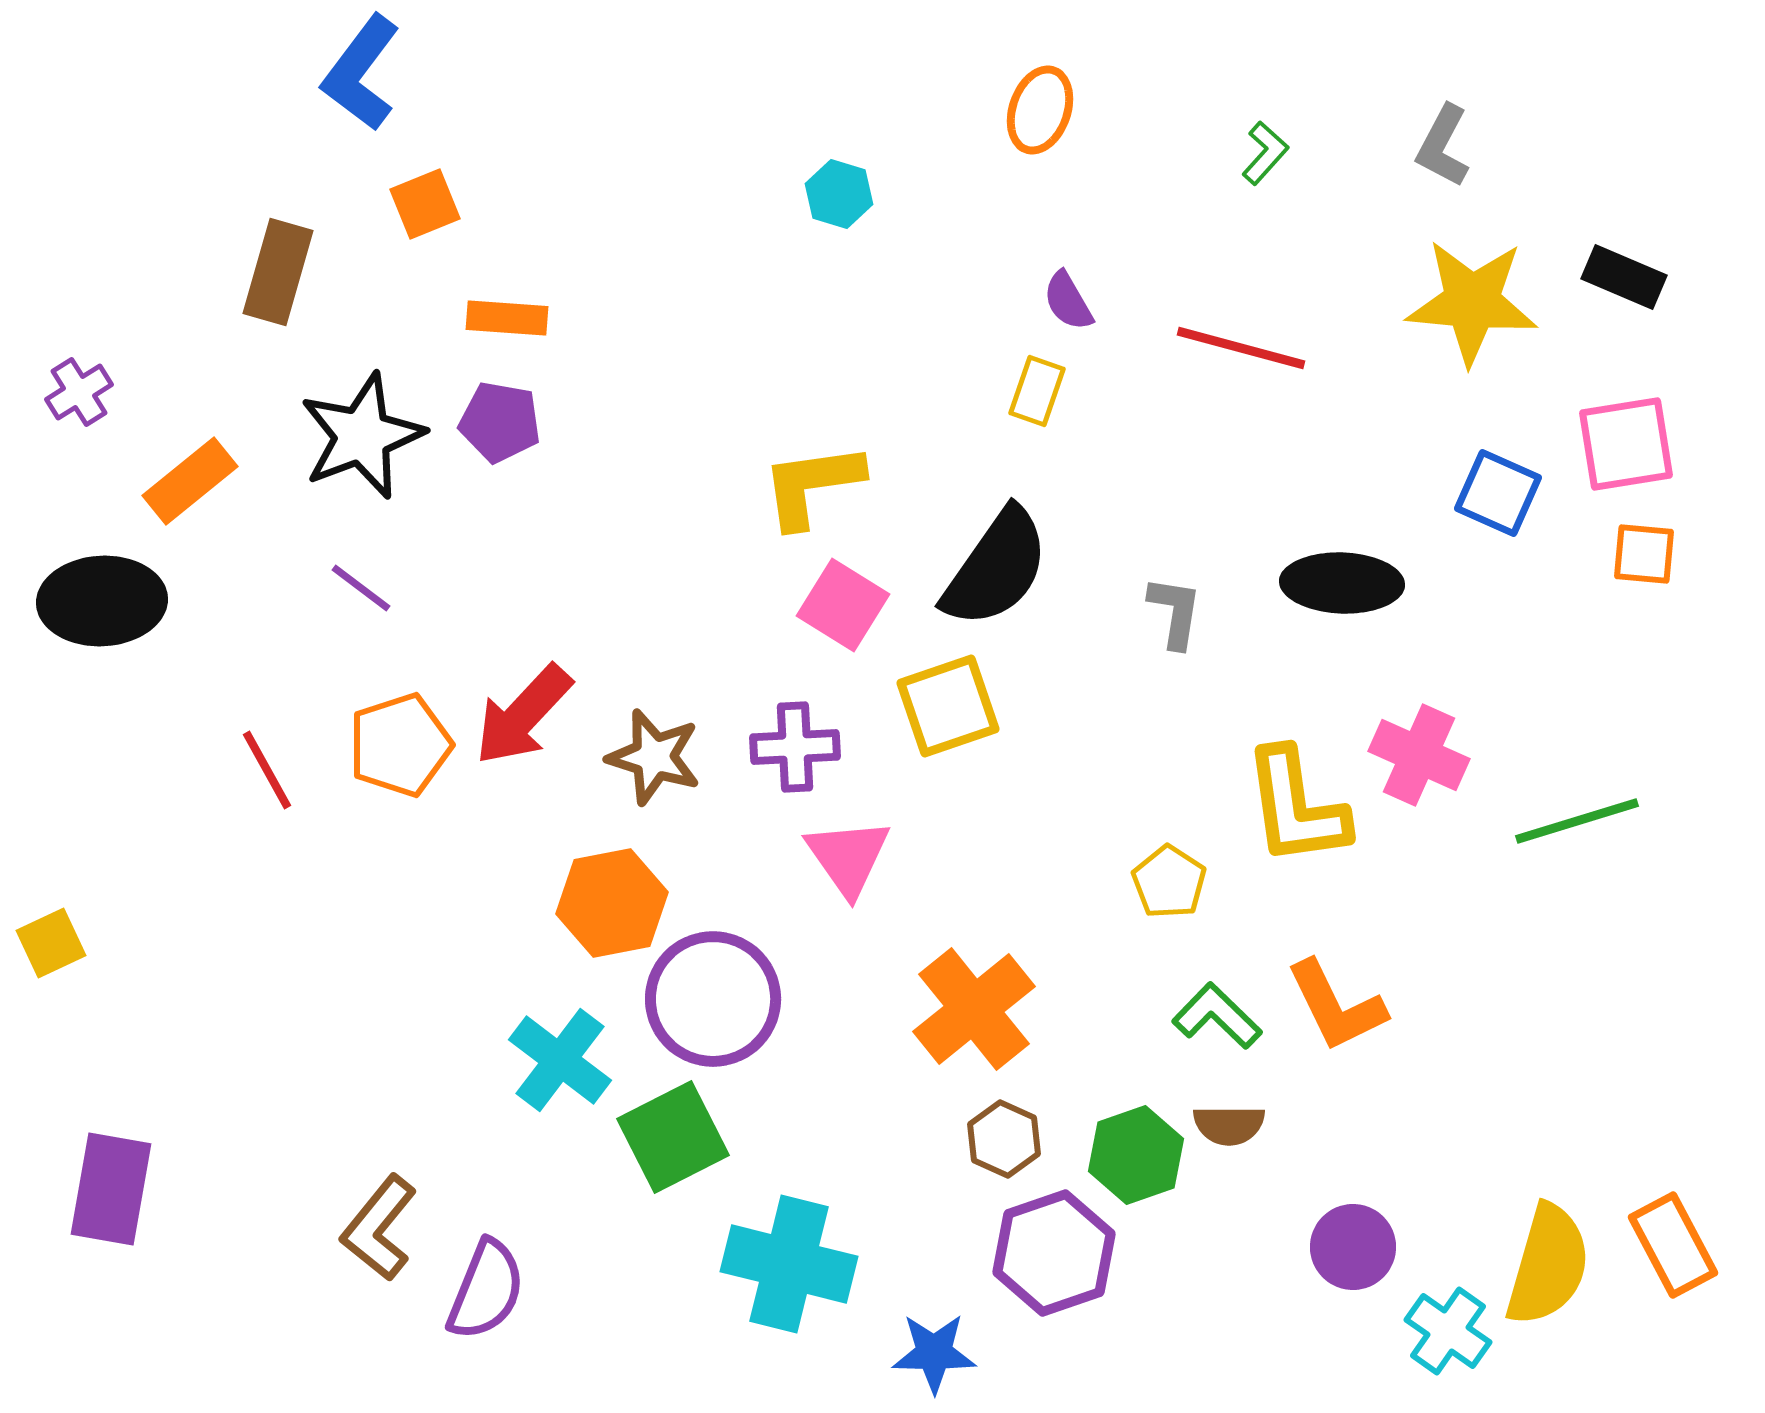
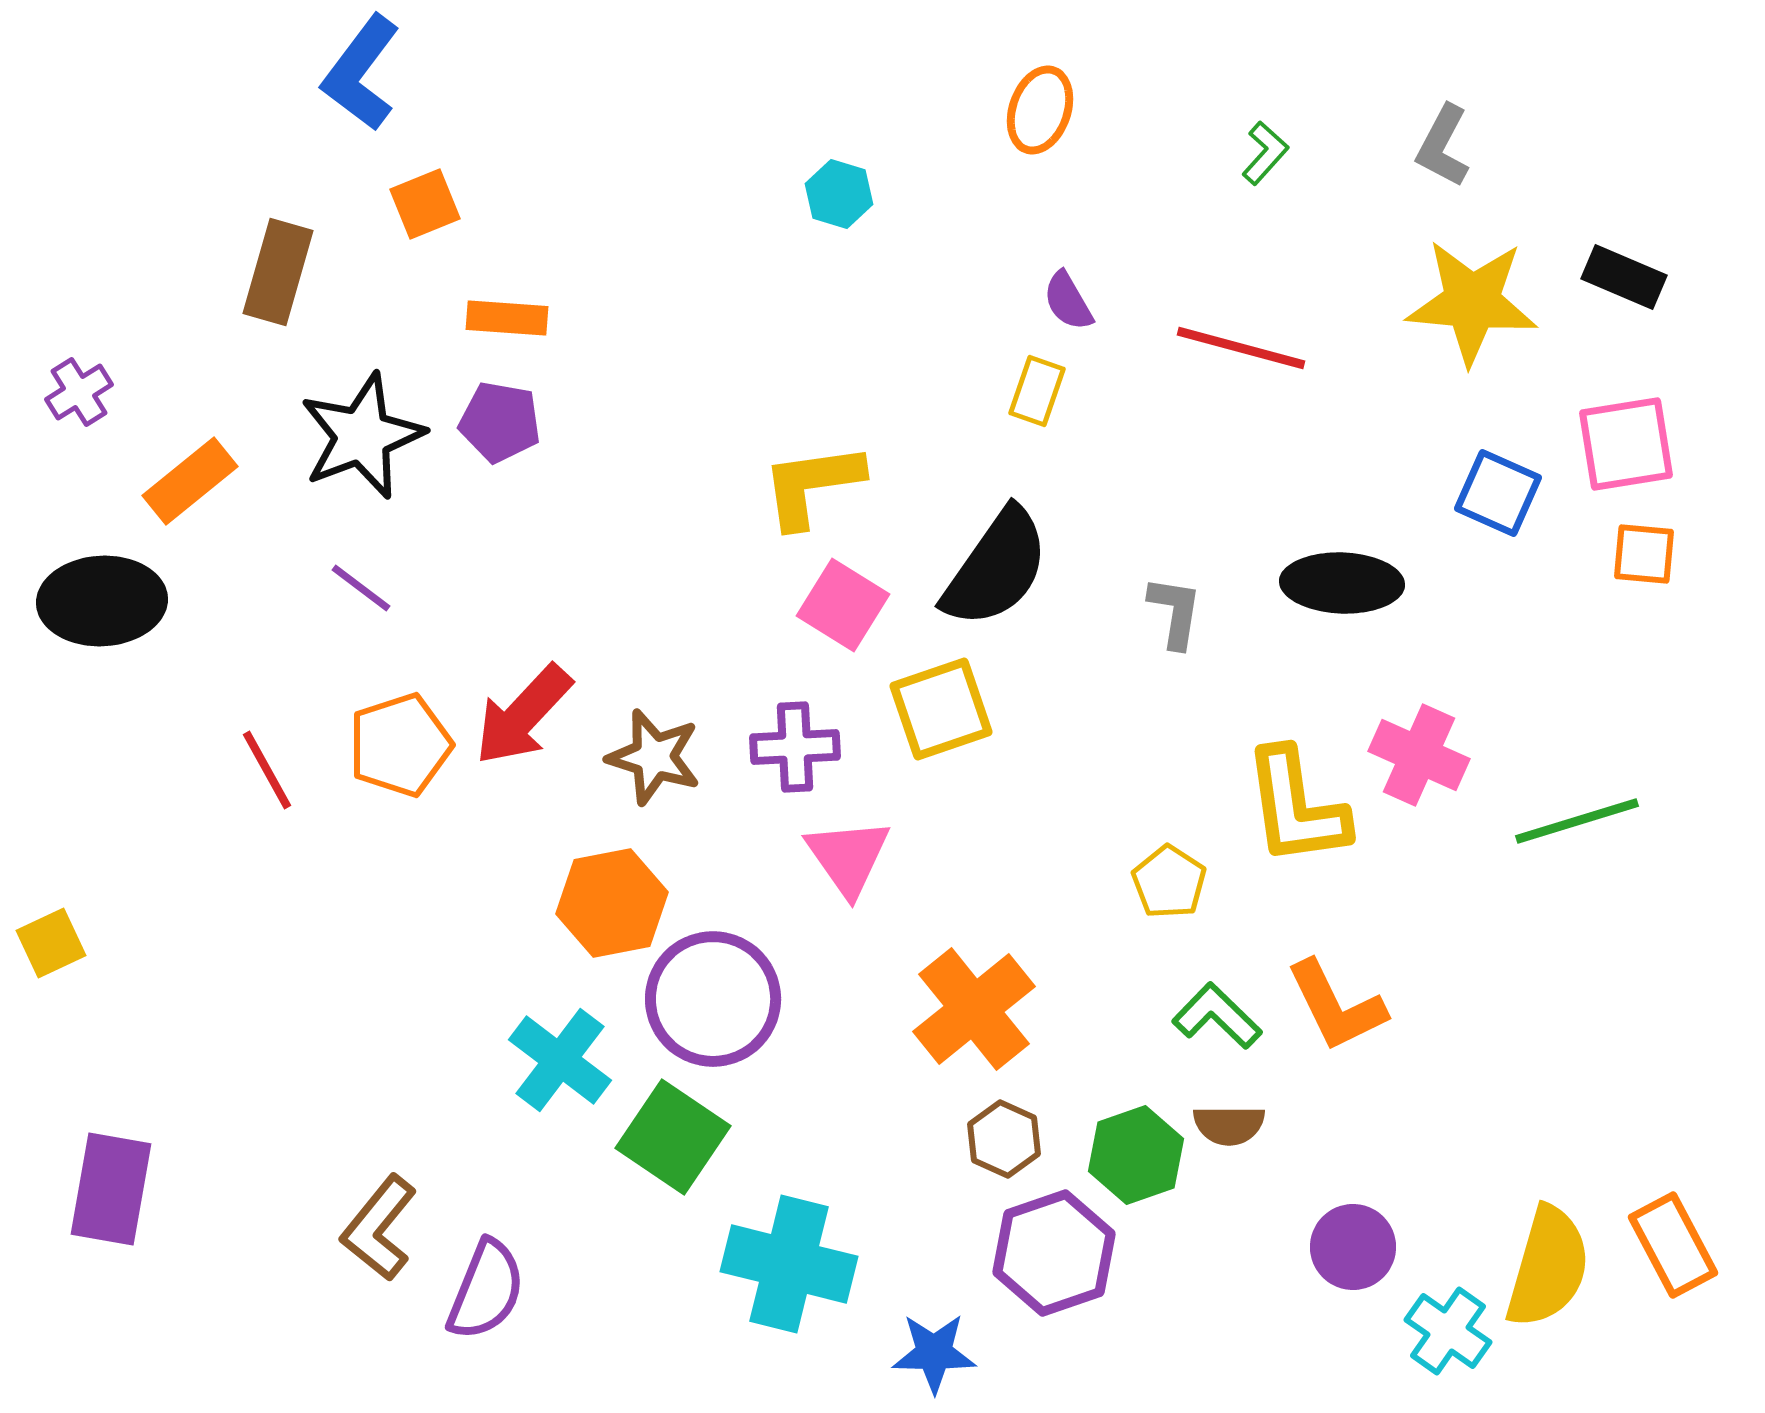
yellow square at (948, 706): moved 7 px left, 3 px down
green square at (673, 1137): rotated 29 degrees counterclockwise
yellow semicircle at (1548, 1265): moved 2 px down
